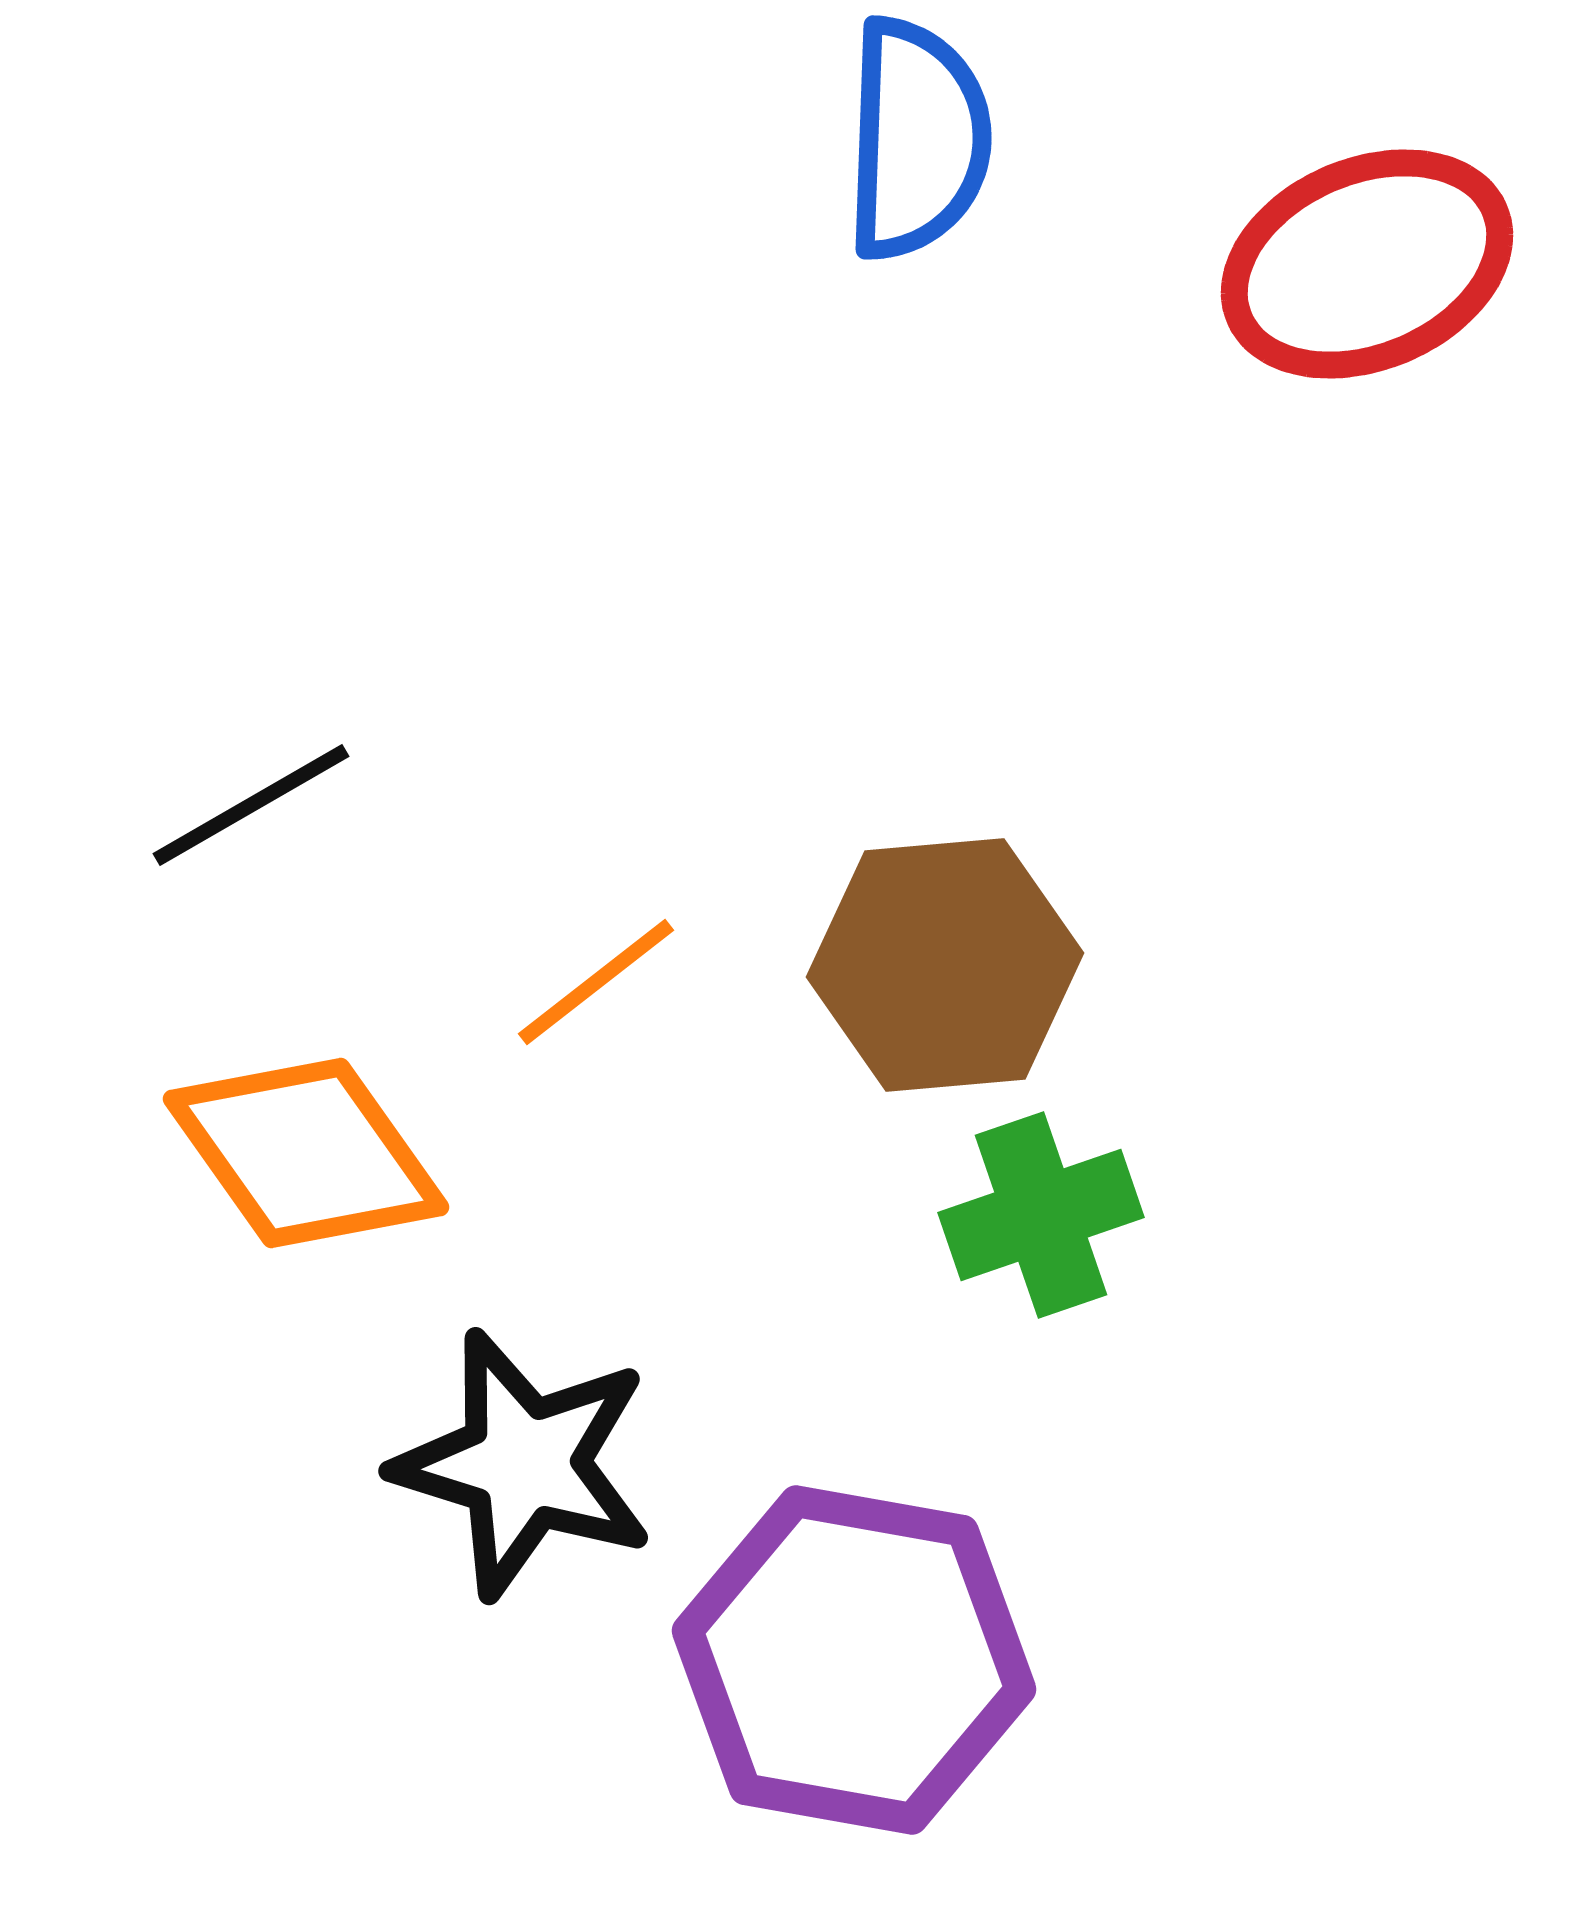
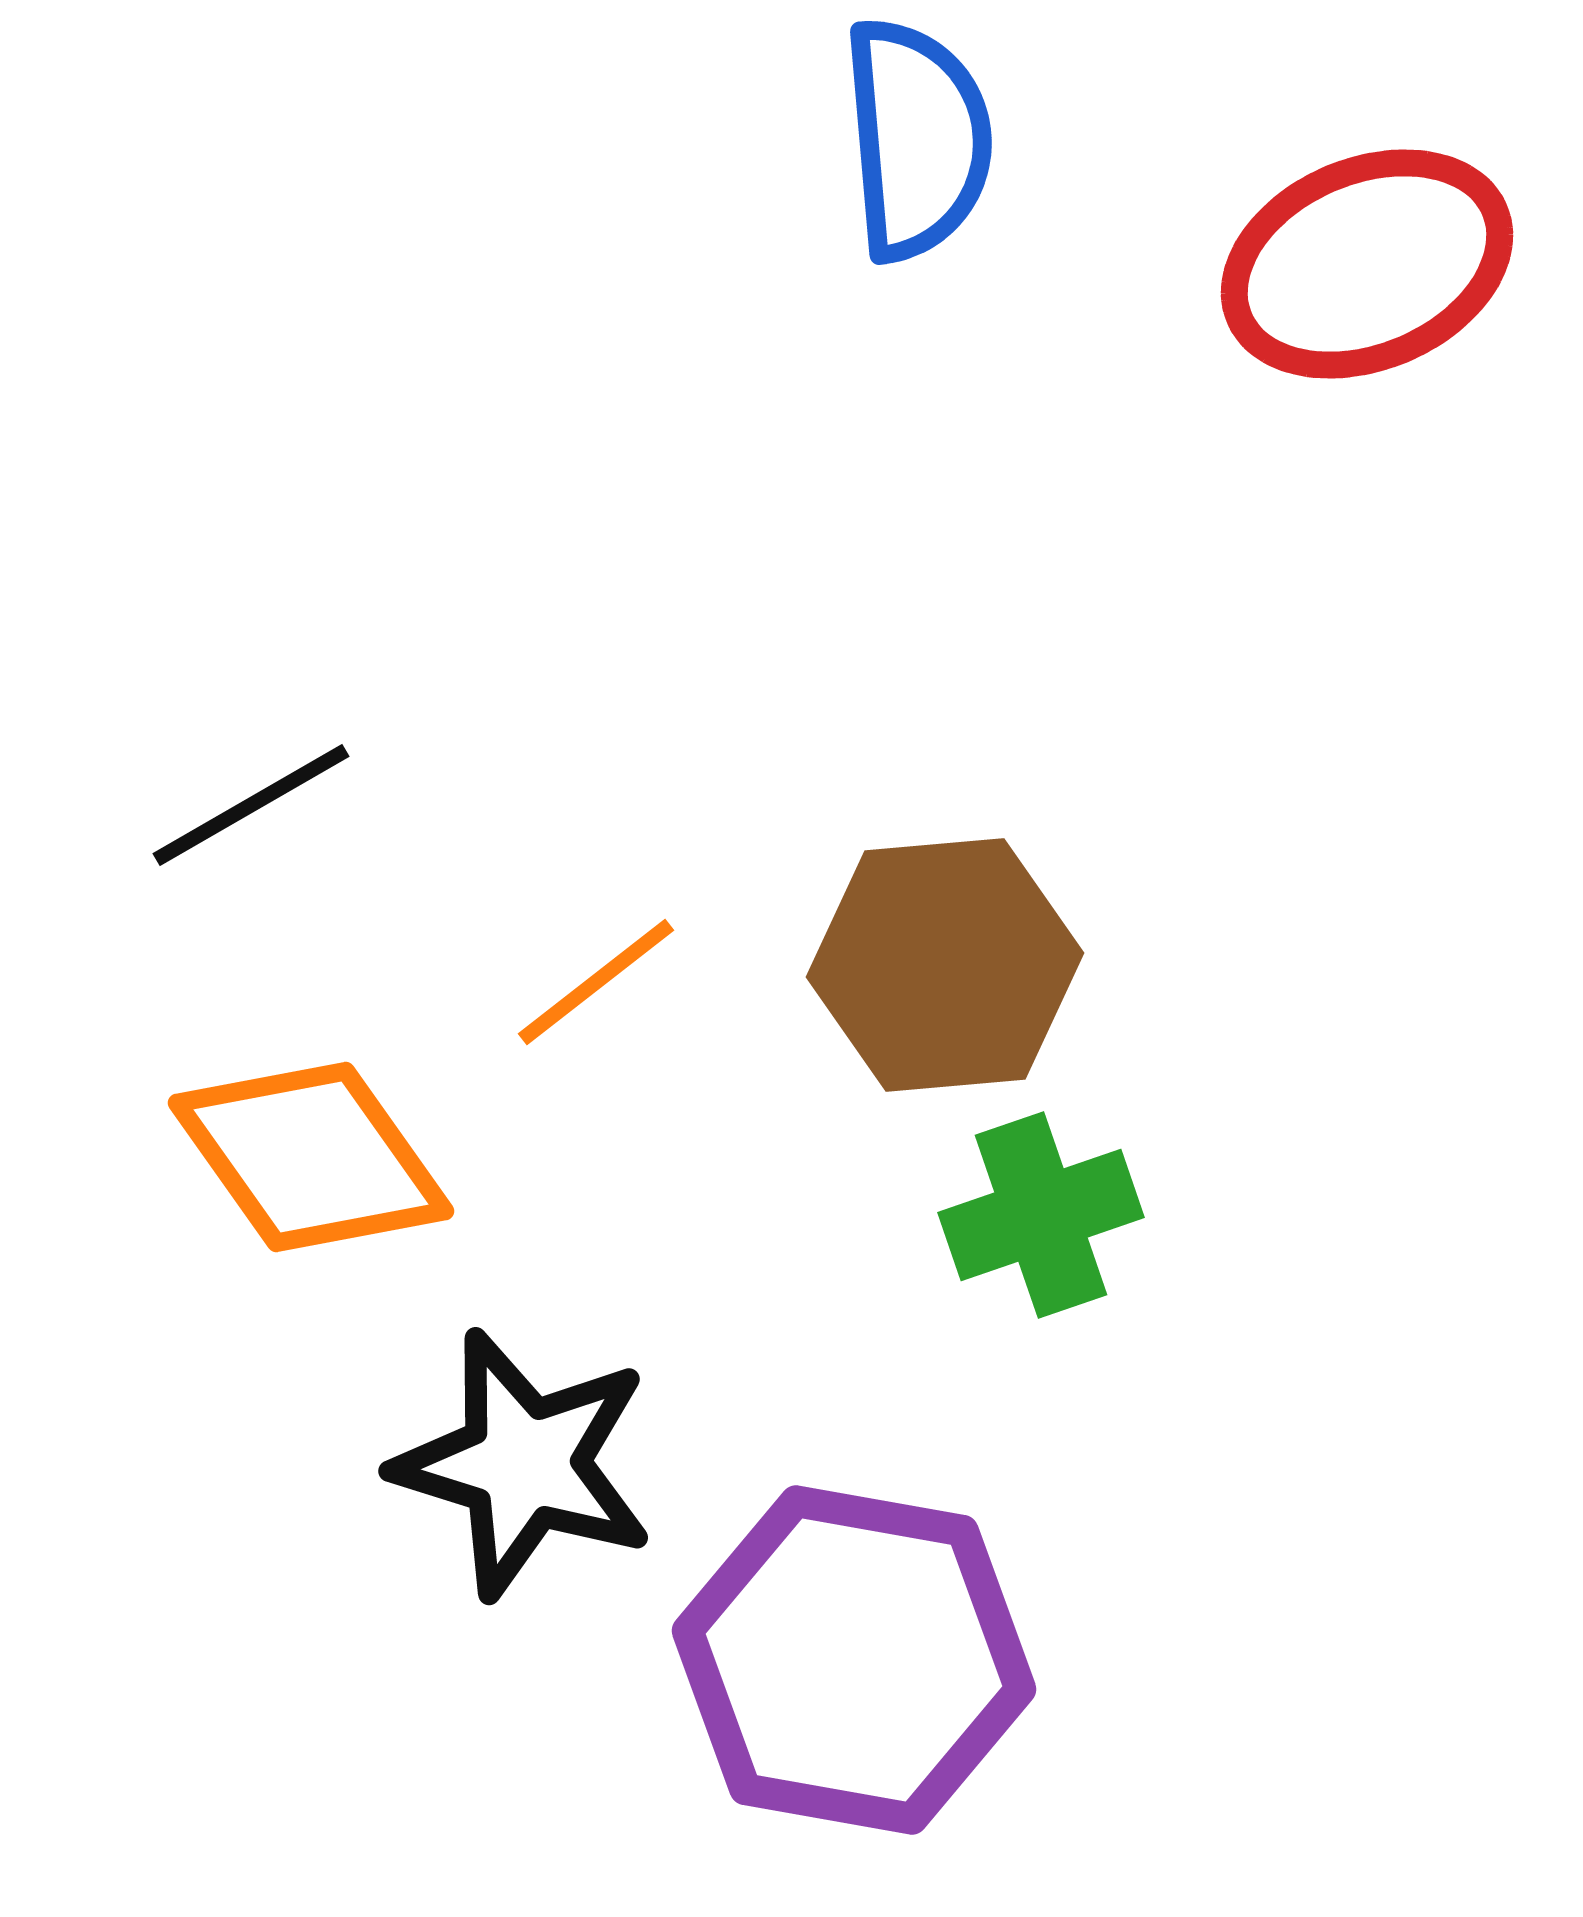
blue semicircle: rotated 7 degrees counterclockwise
orange diamond: moved 5 px right, 4 px down
